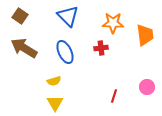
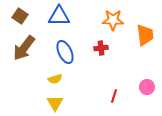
blue triangle: moved 9 px left; rotated 45 degrees counterclockwise
orange star: moved 3 px up
brown arrow: rotated 84 degrees counterclockwise
yellow semicircle: moved 1 px right, 2 px up
